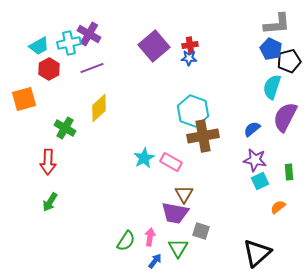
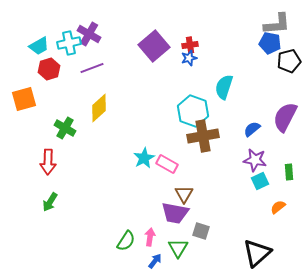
blue pentagon: moved 1 px left, 6 px up; rotated 15 degrees counterclockwise
blue star: rotated 21 degrees counterclockwise
red hexagon: rotated 10 degrees clockwise
cyan semicircle: moved 48 px left
pink rectangle: moved 4 px left, 2 px down
